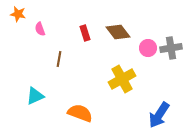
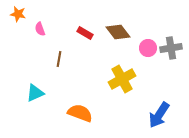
red rectangle: rotated 42 degrees counterclockwise
cyan triangle: moved 3 px up
